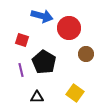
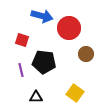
black pentagon: rotated 25 degrees counterclockwise
black triangle: moved 1 px left
